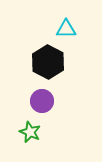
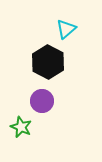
cyan triangle: rotated 40 degrees counterclockwise
green star: moved 9 px left, 5 px up
